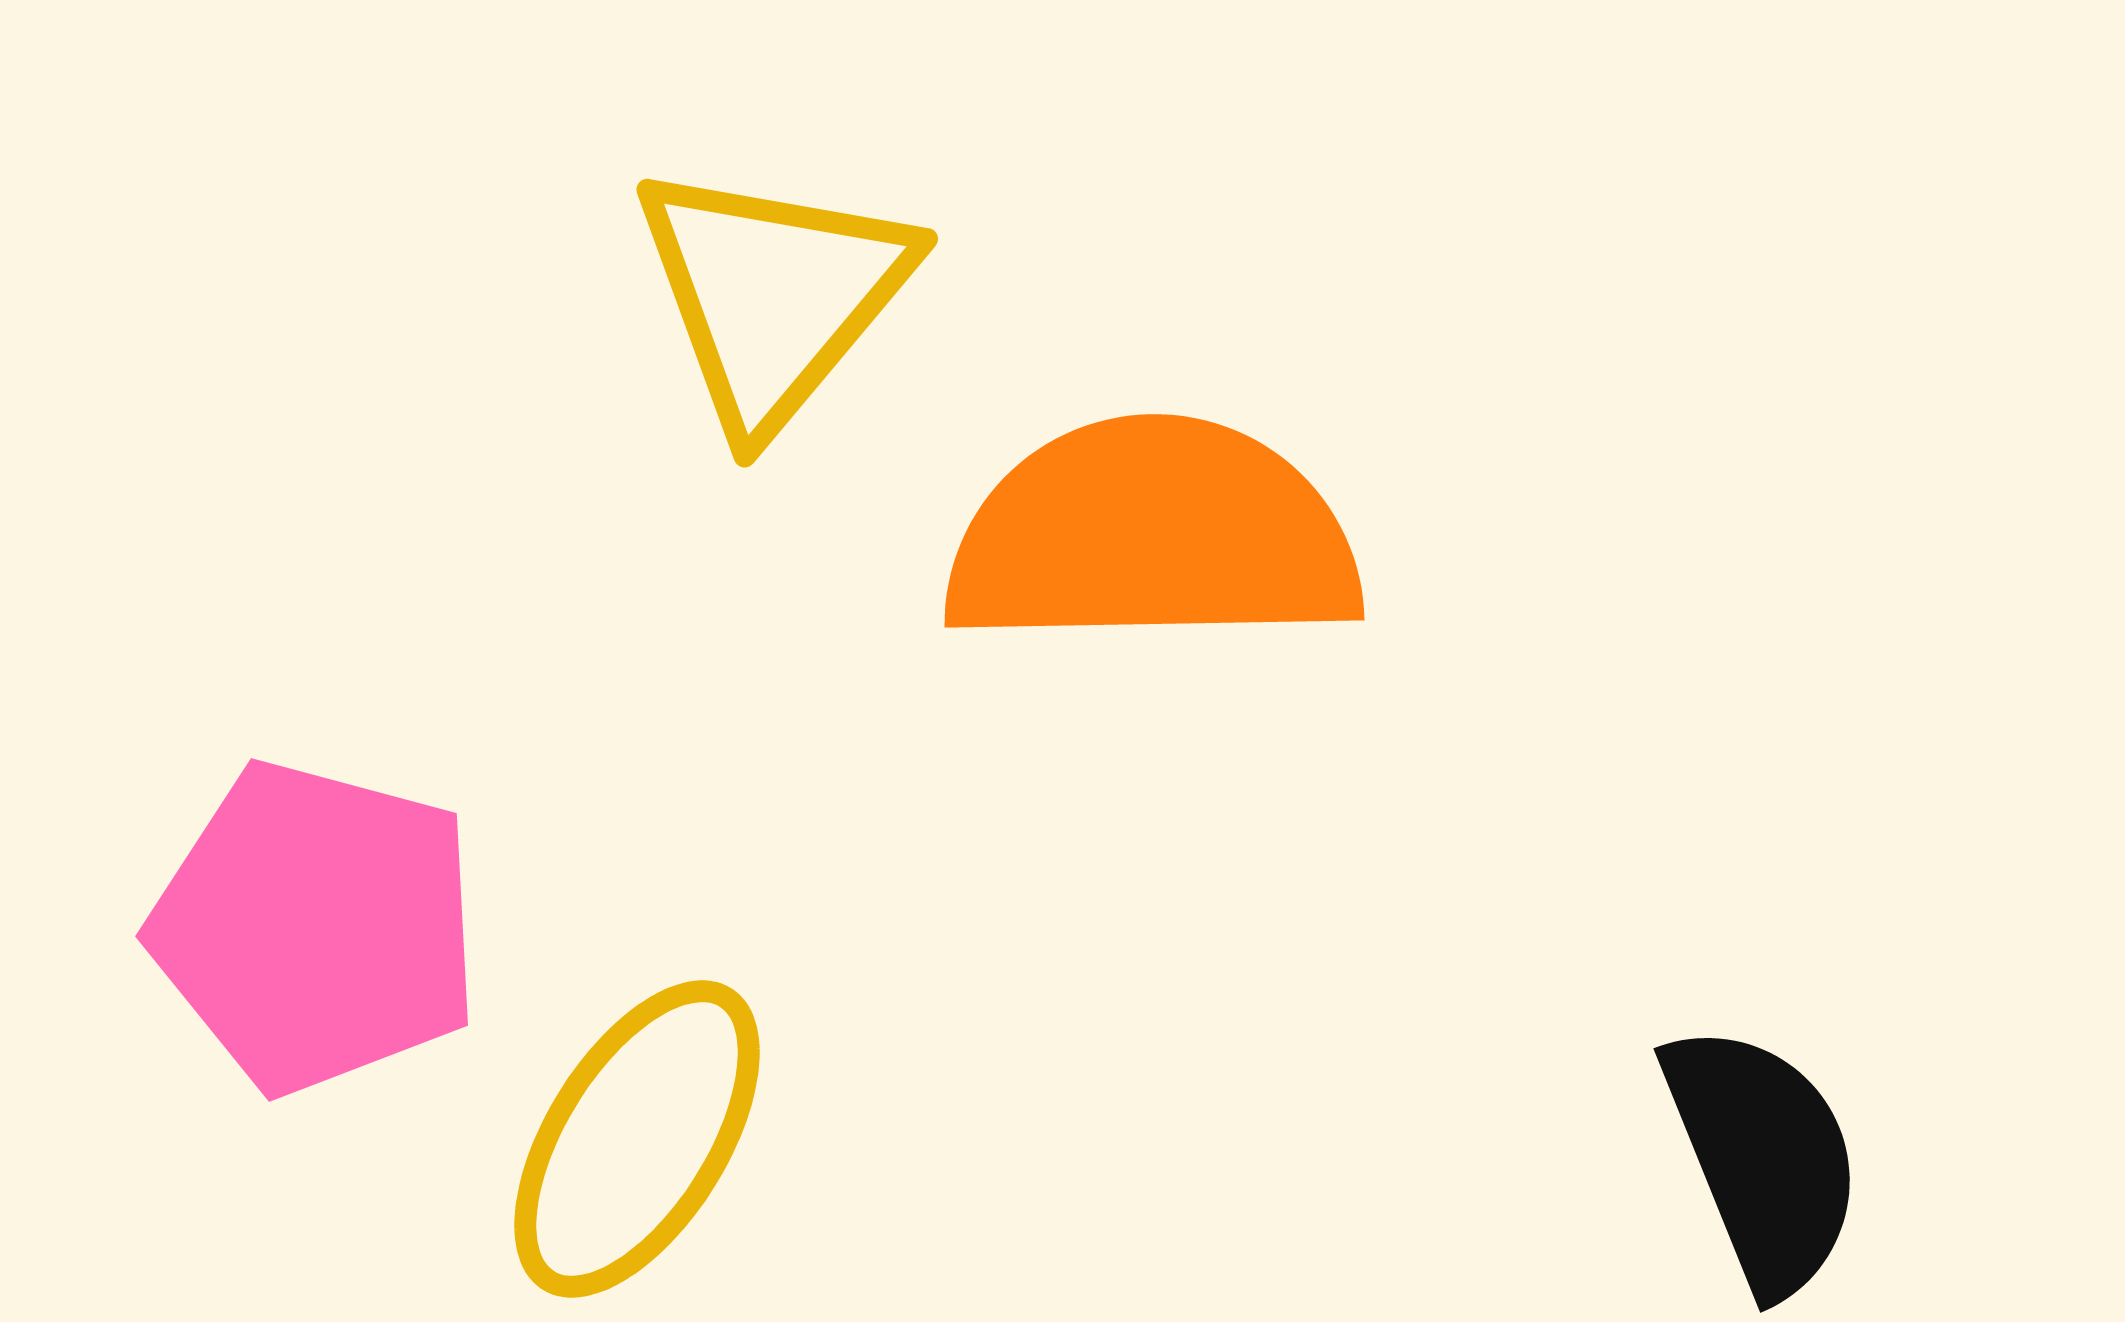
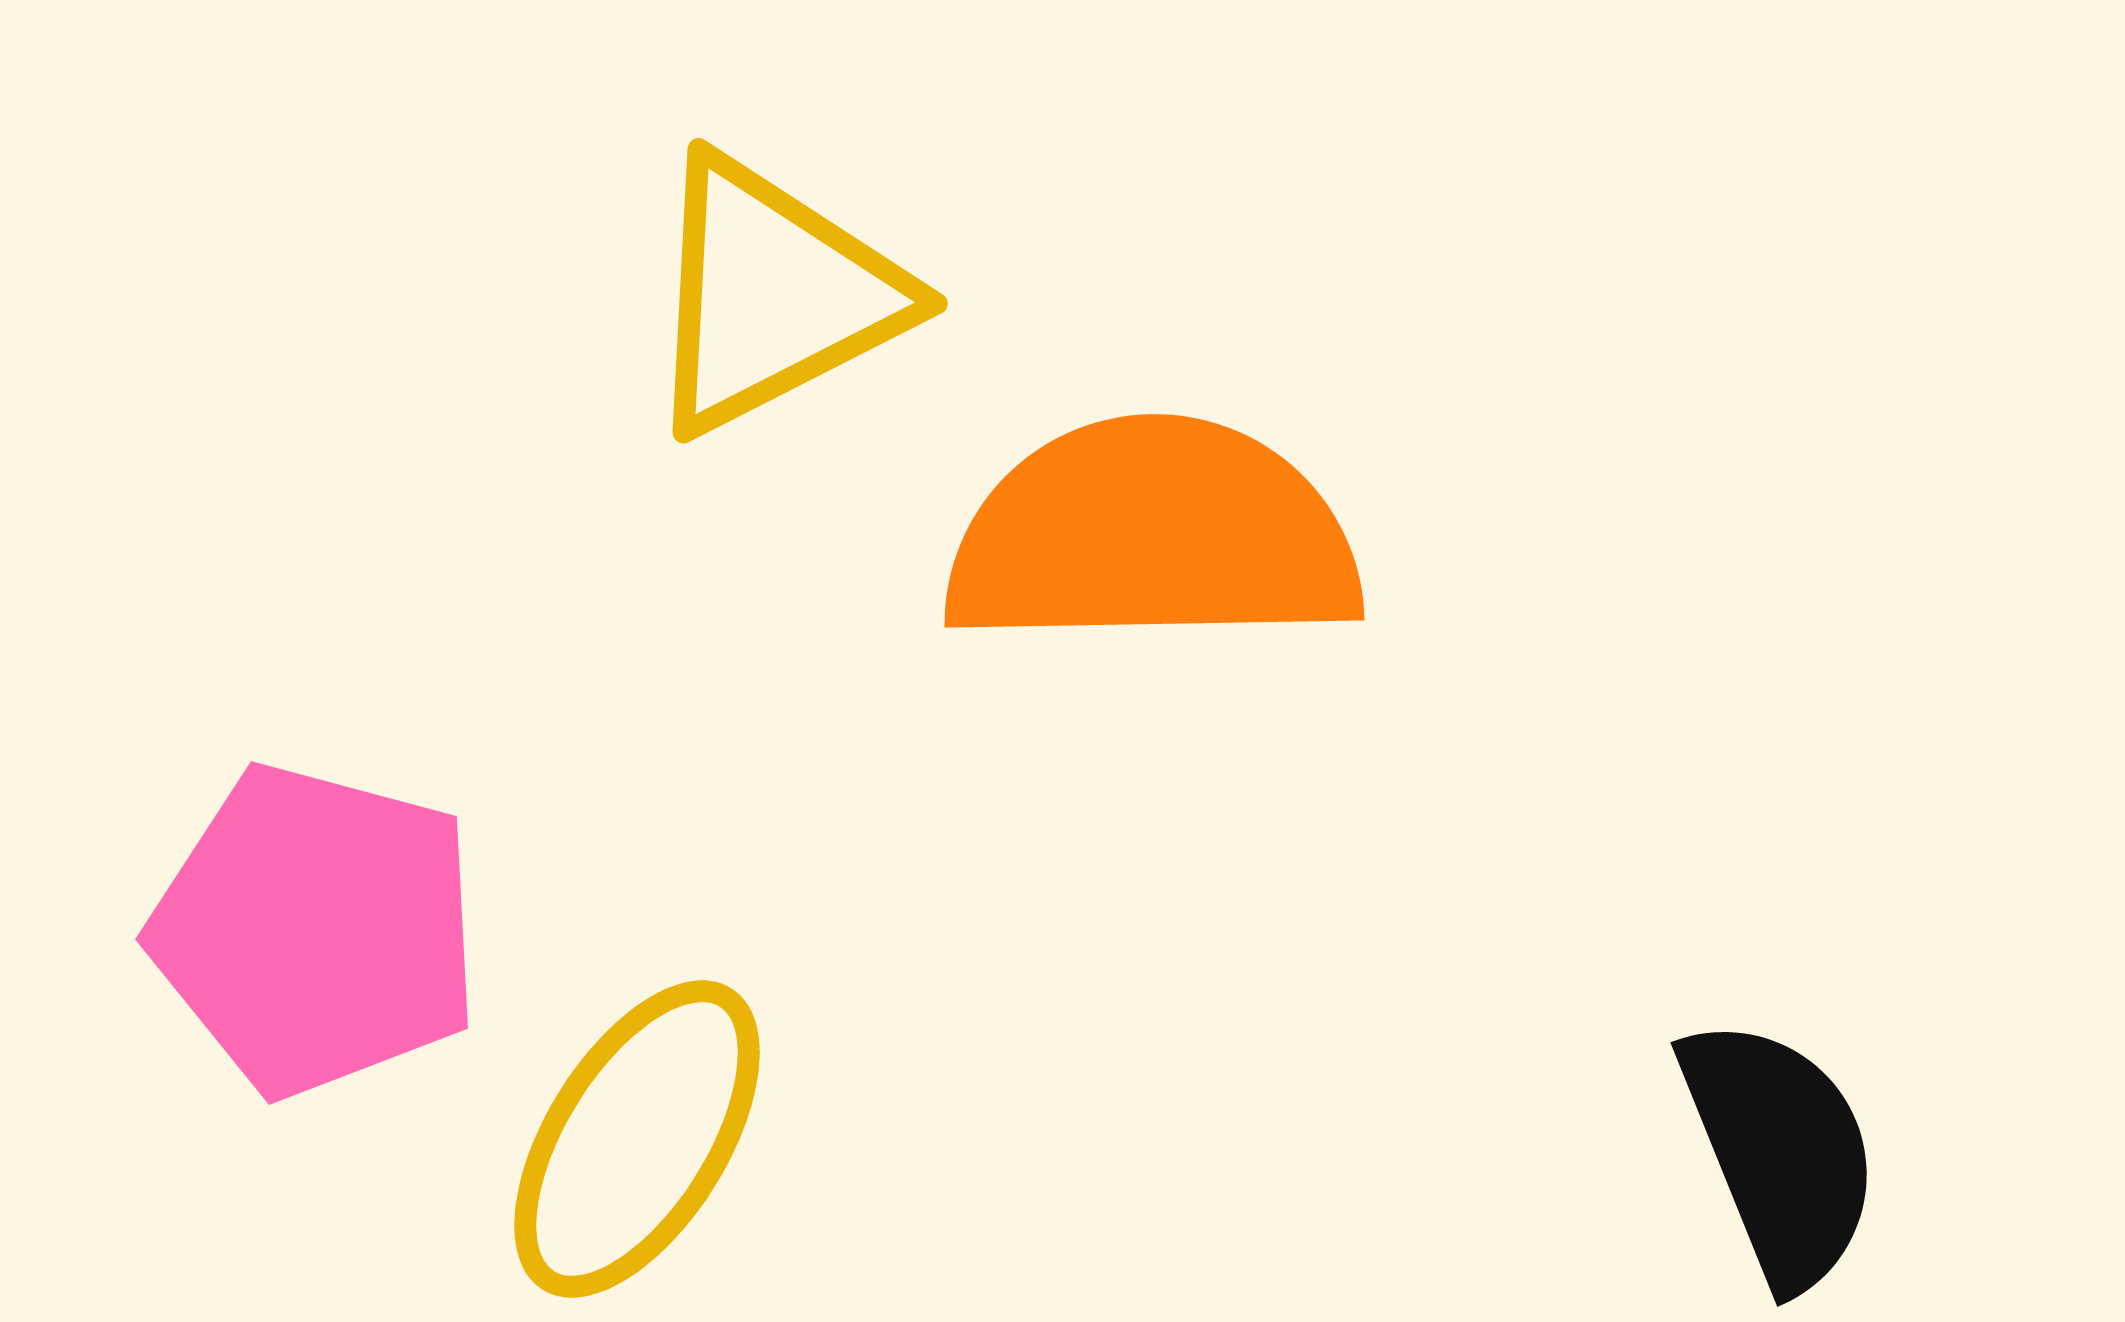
yellow triangle: rotated 23 degrees clockwise
pink pentagon: moved 3 px down
black semicircle: moved 17 px right, 6 px up
